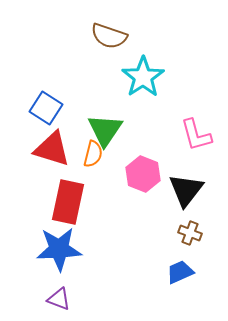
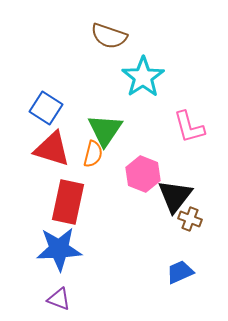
pink L-shape: moved 7 px left, 8 px up
black triangle: moved 11 px left, 6 px down
brown cross: moved 14 px up
